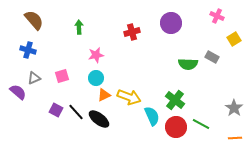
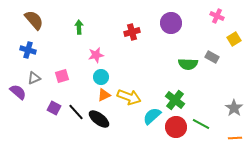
cyan circle: moved 5 px right, 1 px up
purple square: moved 2 px left, 2 px up
cyan semicircle: rotated 108 degrees counterclockwise
